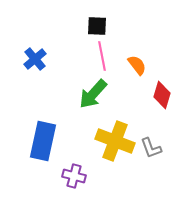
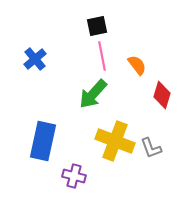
black square: rotated 15 degrees counterclockwise
